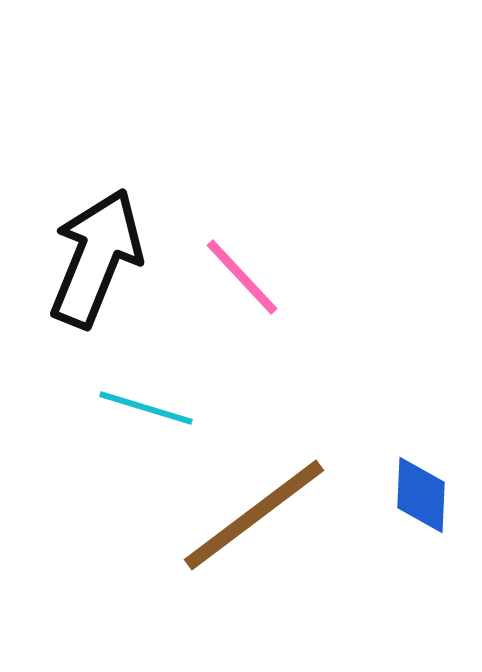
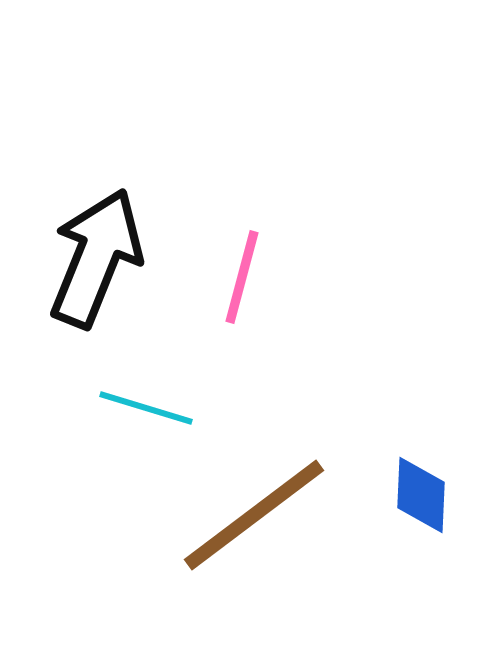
pink line: rotated 58 degrees clockwise
